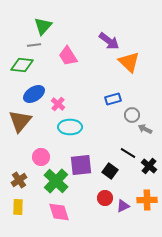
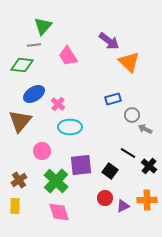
pink circle: moved 1 px right, 6 px up
yellow rectangle: moved 3 px left, 1 px up
